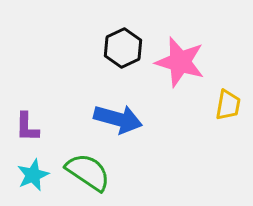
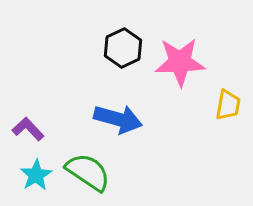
pink star: rotated 18 degrees counterclockwise
purple L-shape: moved 1 px right, 2 px down; rotated 136 degrees clockwise
cyan star: moved 3 px right; rotated 8 degrees counterclockwise
